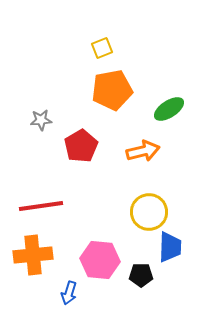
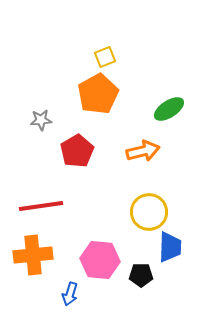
yellow square: moved 3 px right, 9 px down
orange pentagon: moved 14 px left, 4 px down; rotated 18 degrees counterclockwise
red pentagon: moved 4 px left, 5 px down
blue arrow: moved 1 px right, 1 px down
